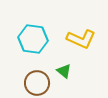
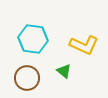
yellow L-shape: moved 3 px right, 6 px down
brown circle: moved 10 px left, 5 px up
